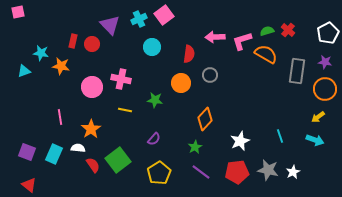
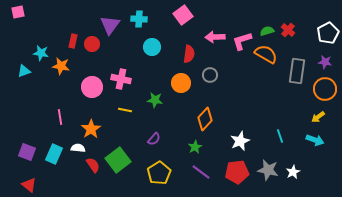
pink square at (164, 15): moved 19 px right
cyan cross at (139, 19): rotated 28 degrees clockwise
purple triangle at (110, 25): rotated 20 degrees clockwise
